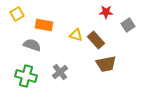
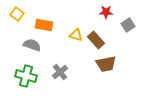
yellow square: rotated 24 degrees counterclockwise
